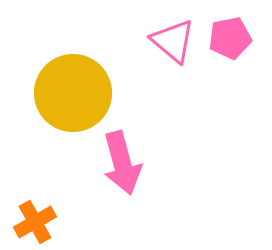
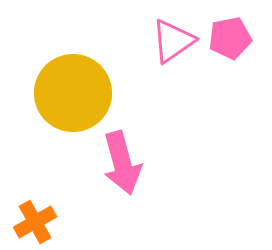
pink triangle: rotated 45 degrees clockwise
